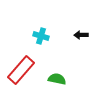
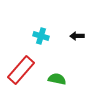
black arrow: moved 4 px left, 1 px down
